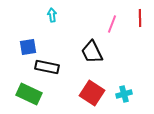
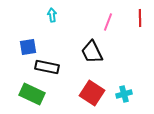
pink line: moved 4 px left, 2 px up
green rectangle: moved 3 px right
